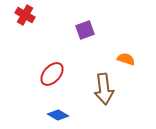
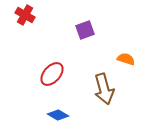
brown arrow: rotated 8 degrees counterclockwise
